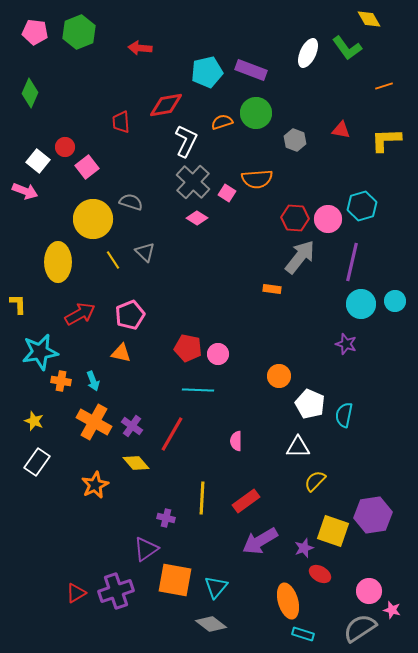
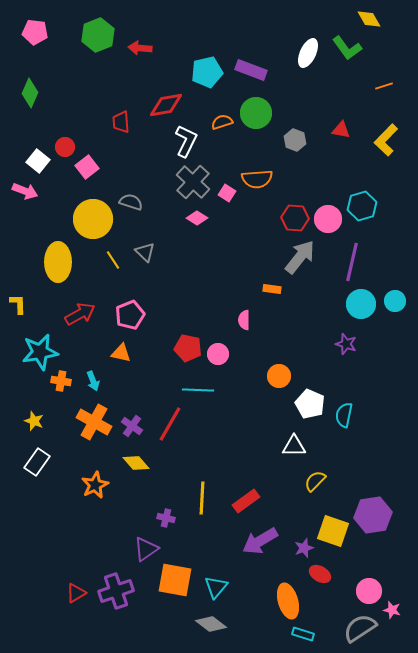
green hexagon at (79, 32): moved 19 px right, 3 px down
yellow L-shape at (386, 140): rotated 44 degrees counterclockwise
red line at (172, 434): moved 2 px left, 10 px up
pink semicircle at (236, 441): moved 8 px right, 121 px up
white triangle at (298, 447): moved 4 px left, 1 px up
